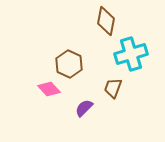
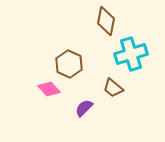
brown trapezoid: rotated 70 degrees counterclockwise
